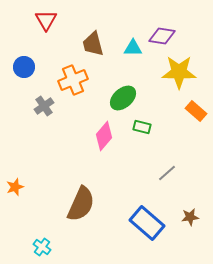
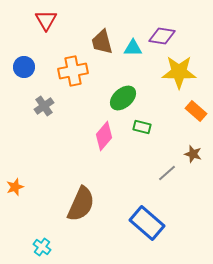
brown trapezoid: moved 9 px right, 2 px up
orange cross: moved 9 px up; rotated 12 degrees clockwise
brown star: moved 3 px right, 63 px up; rotated 24 degrees clockwise
